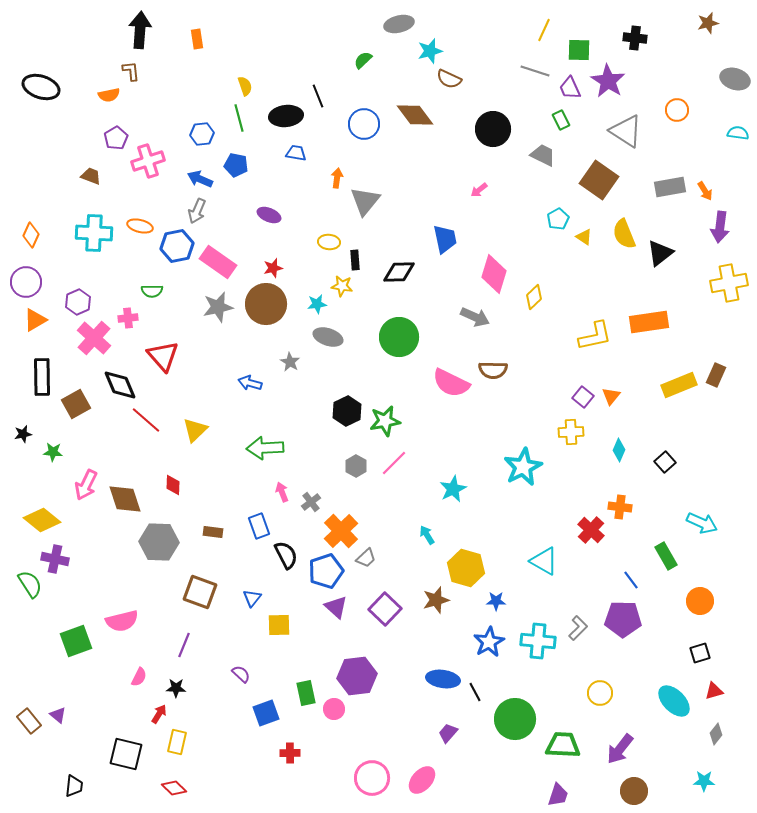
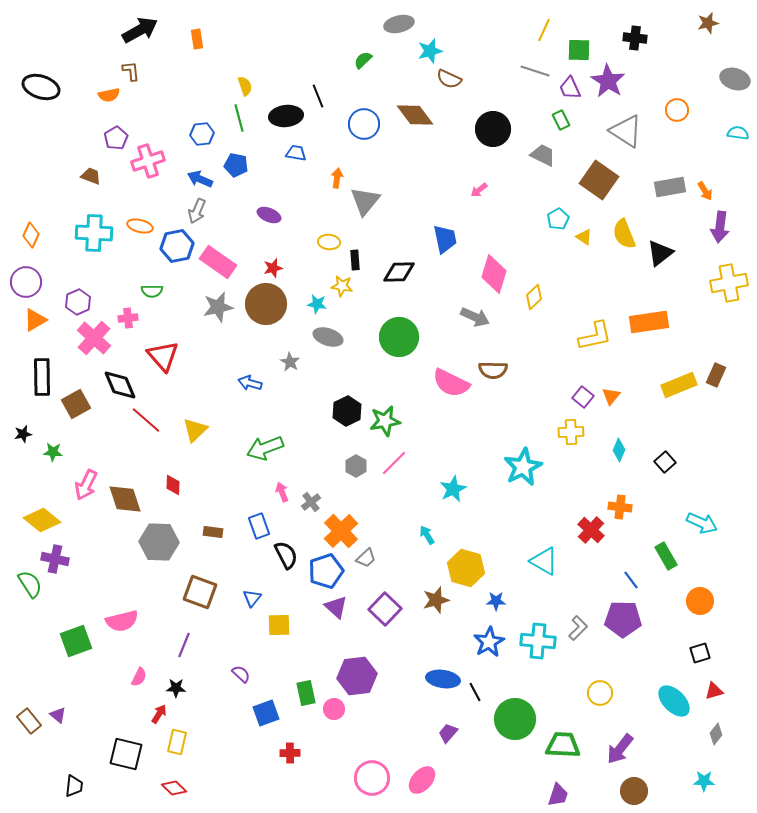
black arrow at (140, 30): rotated 57 degrees clockwise
cyan star at (317, 304): rotated 18 degrees clockwise
green arrow at (265, 448): rotated 18 degrees counterclockwise
